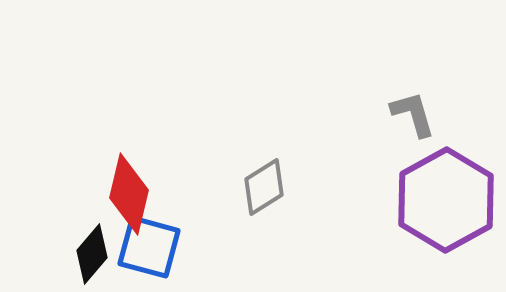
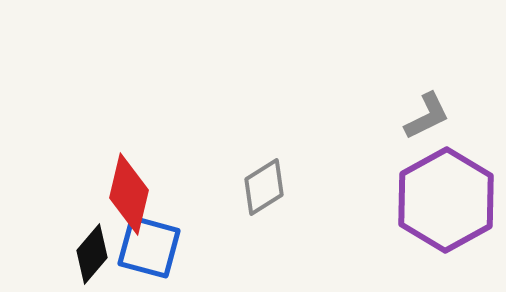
gray L-shape: moved 14 px right, 2 px down; rotated 80 degrees clockwise
